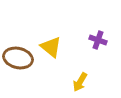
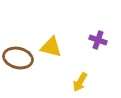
yellow triangle: rotated 25 degrees counterclockwise
